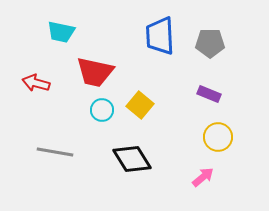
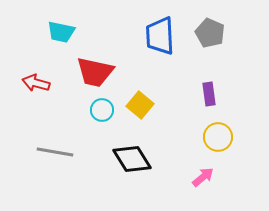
gray pentagon: moved 10 px up; rotated 24 degrees clockwise
purple rectangle: rotated 60 degrees clockwise
